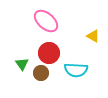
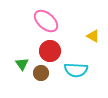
red circle: moved 1 px right, 2 px up
